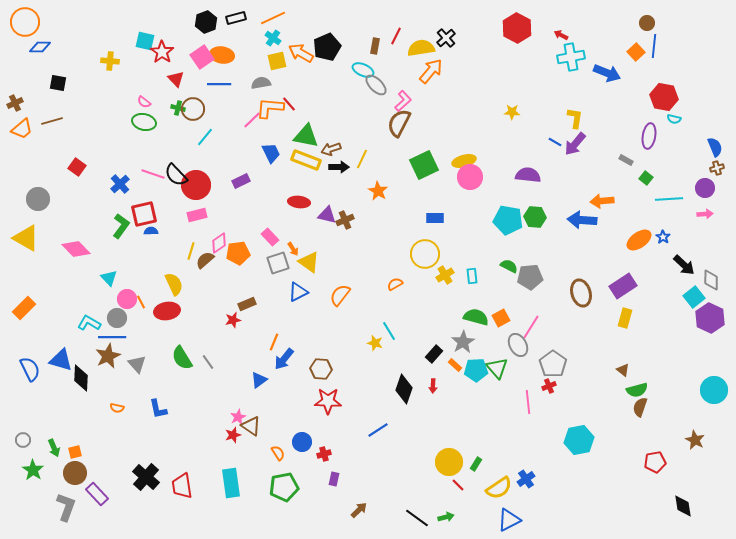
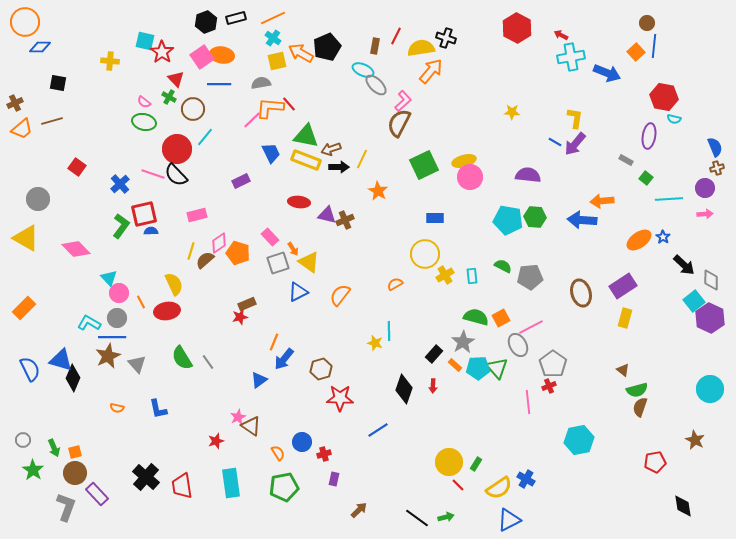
black cross at (446, 38): rotated 30 degrees counterclockwise
green cross at (178, 108): moved 9 px left, 11 px up; rotated 16 degrees clockwise
red circle at (196, 185): moved 19 px left, 36 px up
orange pentagon at (238, 253): rotated 25 degrees clockwise
green semicircle at (509, 266): moved 6 px left
cyan square at (694, 297): moved 4 px down
pink circle at (127, 299): moved 8 px left, 6 px up
red star at (233, 320): moved 7 px right, 3 px up
pink line at (531, 327): rotated 30 degrees clockwise
cyan line at (389, 331): rotated 30 degrees clockwise
brown hexagon at (321, 369): rotated 20 degrees counterclockwise
cyan pentagon at (476, 370): moved 2 px right, 2 px up
black diamond at (81, 378): moved 8 px left; rotated 20 degrees clockwise
cyan circle at (714, 390): moved 4 px left, 1 px up
red star at (328, 401): moved 12 px right, 3 px up
red star at (233, 435): moved 17 px left, 6 px down
blue cross at (526, 479): rotated 24 degrees counterclockwise
